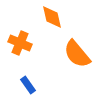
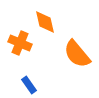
orange diamond: moved 7 px left, 5 px down
blue rectangle: moved 1 px right
